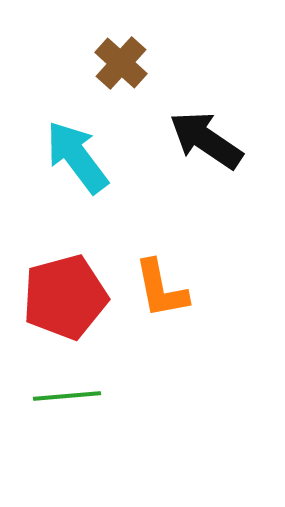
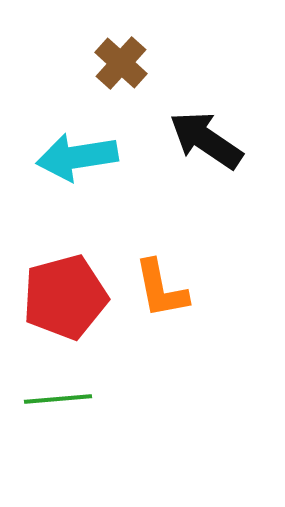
cyan arrow: rotated 62 degrees counterclockwise
green line: moved 9 px left, 3 px down
